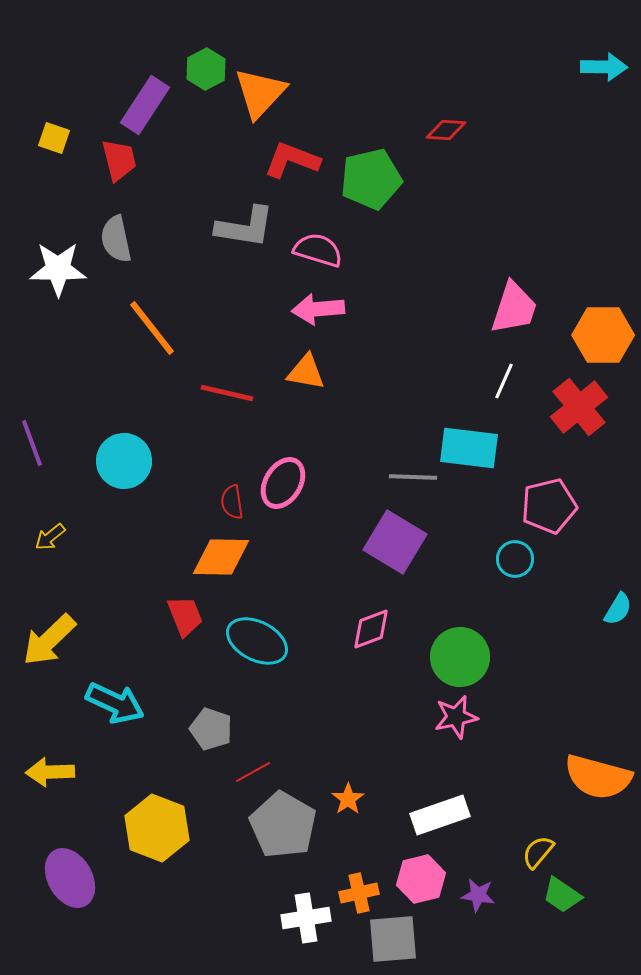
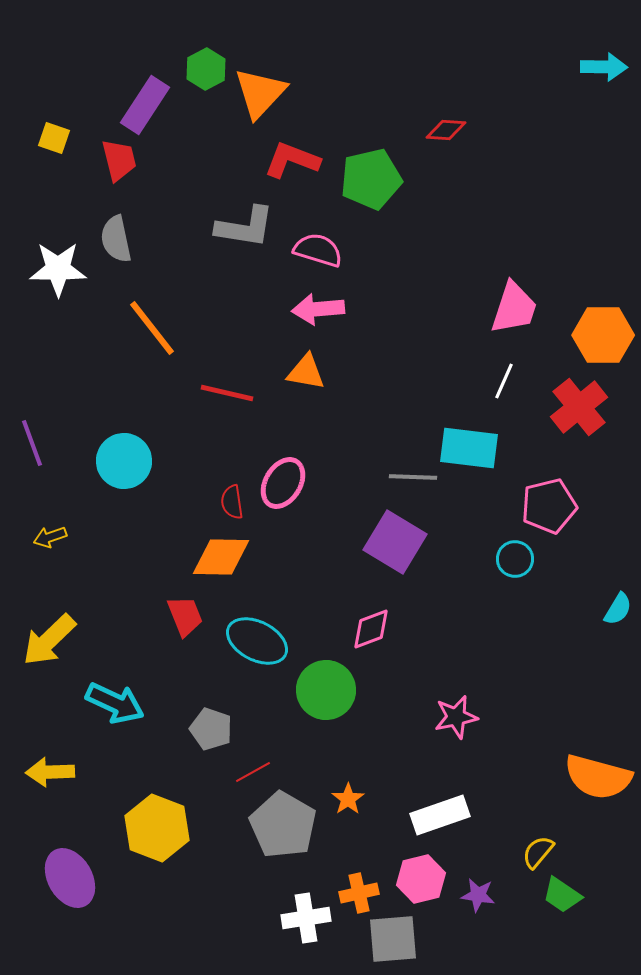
yellow arrow at (50, 537): rotated 20 degrees clockwise
green circle at (460, 657): moved 134 px left, 33 px down
